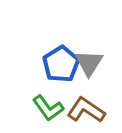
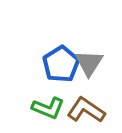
green L-shape: rotated 32 degrees counterclockwise
